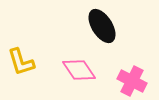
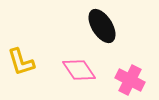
pink cross: moved 2 px left, 1 px up
